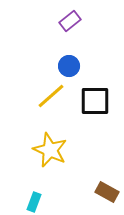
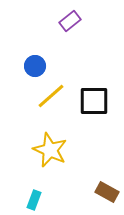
blue circle: moved 34 px left
black square: moved 1 px left
cyan rectangle: moved 2 px up
